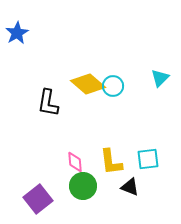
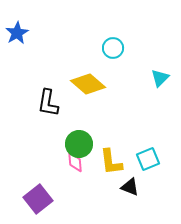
cyan circle: moved 38 px up
cyan square: rotated 15 degrees counterclockwise
green circle: moved 4 px left, 42 px up
